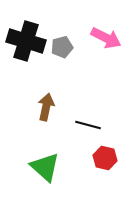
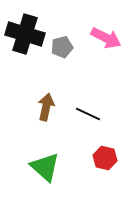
black cross: moved 1 px left, 7 px up
black line: moved 11 px up; rotated 10 degrees clockwise
